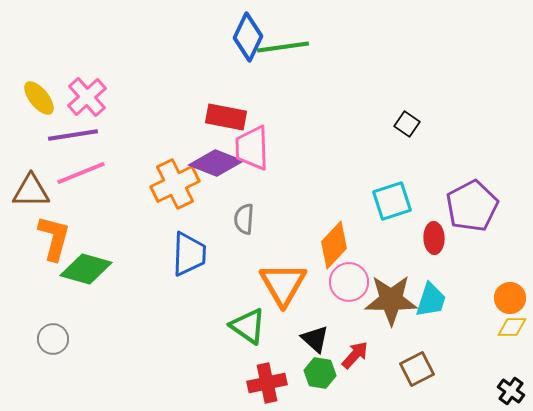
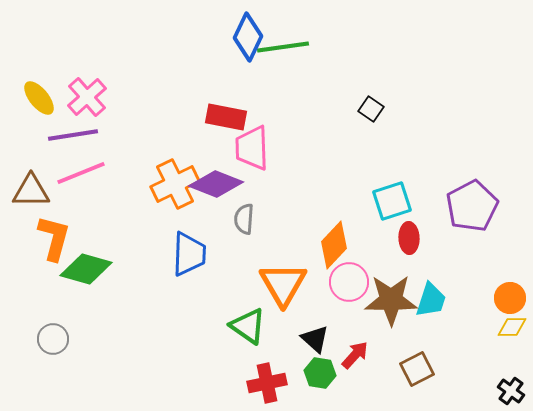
black square: moved 36 px left, 15 px up
purple diamond: moved 21 px down
red ellipse: moved 25 px left
